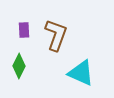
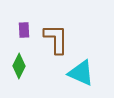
brown L-shape: moved 4 px down; rotated 20 degrees counterclockwise
